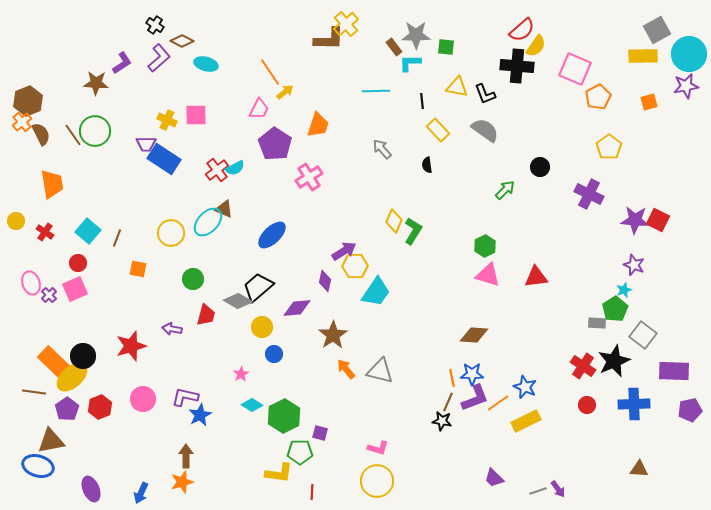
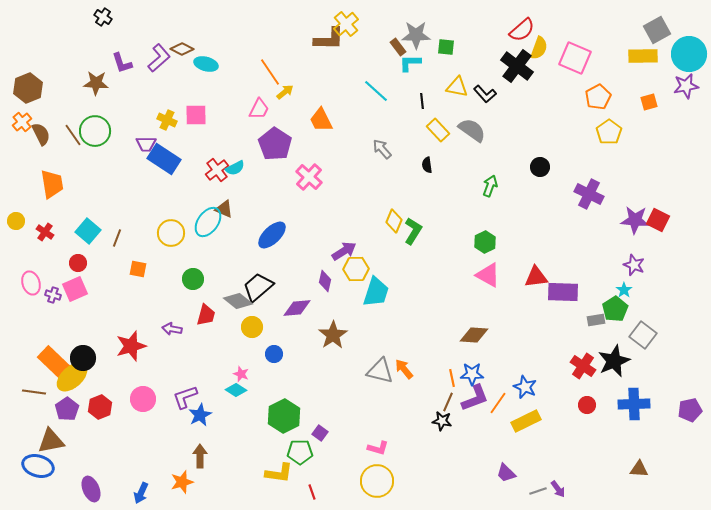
black cross at (155, 25): moved 52 px left, 8 px up
brown diamond at (182, 41): moved 8 px down
yellow semicircle at (536, 46): moved 3 px right, 2 px down; rotated 15 degrees counterclockwise
brown rectangle at (394, 47): moved 4 px right
purple L-shape at (122, 63): rotated 105 degrees clockwise
black cross at (517, 66): rotated 32 degrees clockwise
pink square at (575, 69): moved 11 px up
cyan line at (376, 91): rotated 44 degrees clockwise
black L-shape at (485, 94): rotated 20 degrees counterclockwise
brown hexagon at (28, 101): moved 13 px up
orange trapezoid at (318, 125): moved 3 px right, 5 px up; rotated 136 degrees clockwise
gray semicircle at (485, 130): moved 13 px left
yellow pentagon at (609, 147): moved 15 px up
pink cross at (309, 177): rotated 16 degrees counterclockwise
green arrow at (505, 190): moved 15 px left, 4 px up; rotated 25 degrees counterclockwise
cyan ellipse at (208, 222): rotated 8 degrees counterclockwise
green hexagon at (485, 246): moved 4 px up
yellow hexagon at (355, 266): moved 1 px right, 3 px down
pink triangle at (488, 275): rotated 12 degrees clockwise
cyan star at (624, 290): rotated 14 degrees counterclockwise
cyan trapezoid at (376, 292): rotated 16 degrees counterclockwise
purple cross at (49, 295): moved 4 px right; rotated 28 degrees counterclockwise
gray diamond at (238, 301): rotated 8 degrees clockwise
gray rectangle at (597, 323): moved 1 px left, 3 px up; rotated 12 degrees counterclockwise
yellow circle at (262, 327): moved 10 px left
black circle at (83, 356): moved 2 px down
orange arrow at (346, 369): moved 58 px right
purple rectangle at (674, 371): moved 111 px left, 79 px up
pink star at (241, 374): rotated 21 degrees counterclockwise
purple L-shape at (185, 397): rotated 32 degrees counterclockwise
orange line at (498, 403): rotated 20 degrees counterclockwise
cyan diamond at (252, 405): moved 16 px left, 15 px up
purple square at (320, 433): rotated 21 degrees clockwise
brown arrow at (186, 456): moved 14 px right
purple trapezoid at (494, 478): moved 12 px right, 5 px up
red line at (312, 492): rotated 21 degrees counterclockwise
